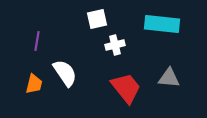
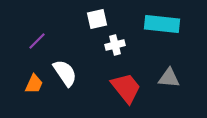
purple line: rotated 36 degrees clockwise
orange trapezoid: rotated 10 degrees clockwise
